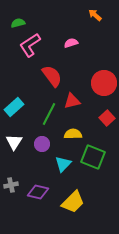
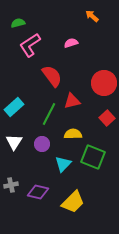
orange arrow: moved 3 px left, 1 px down
